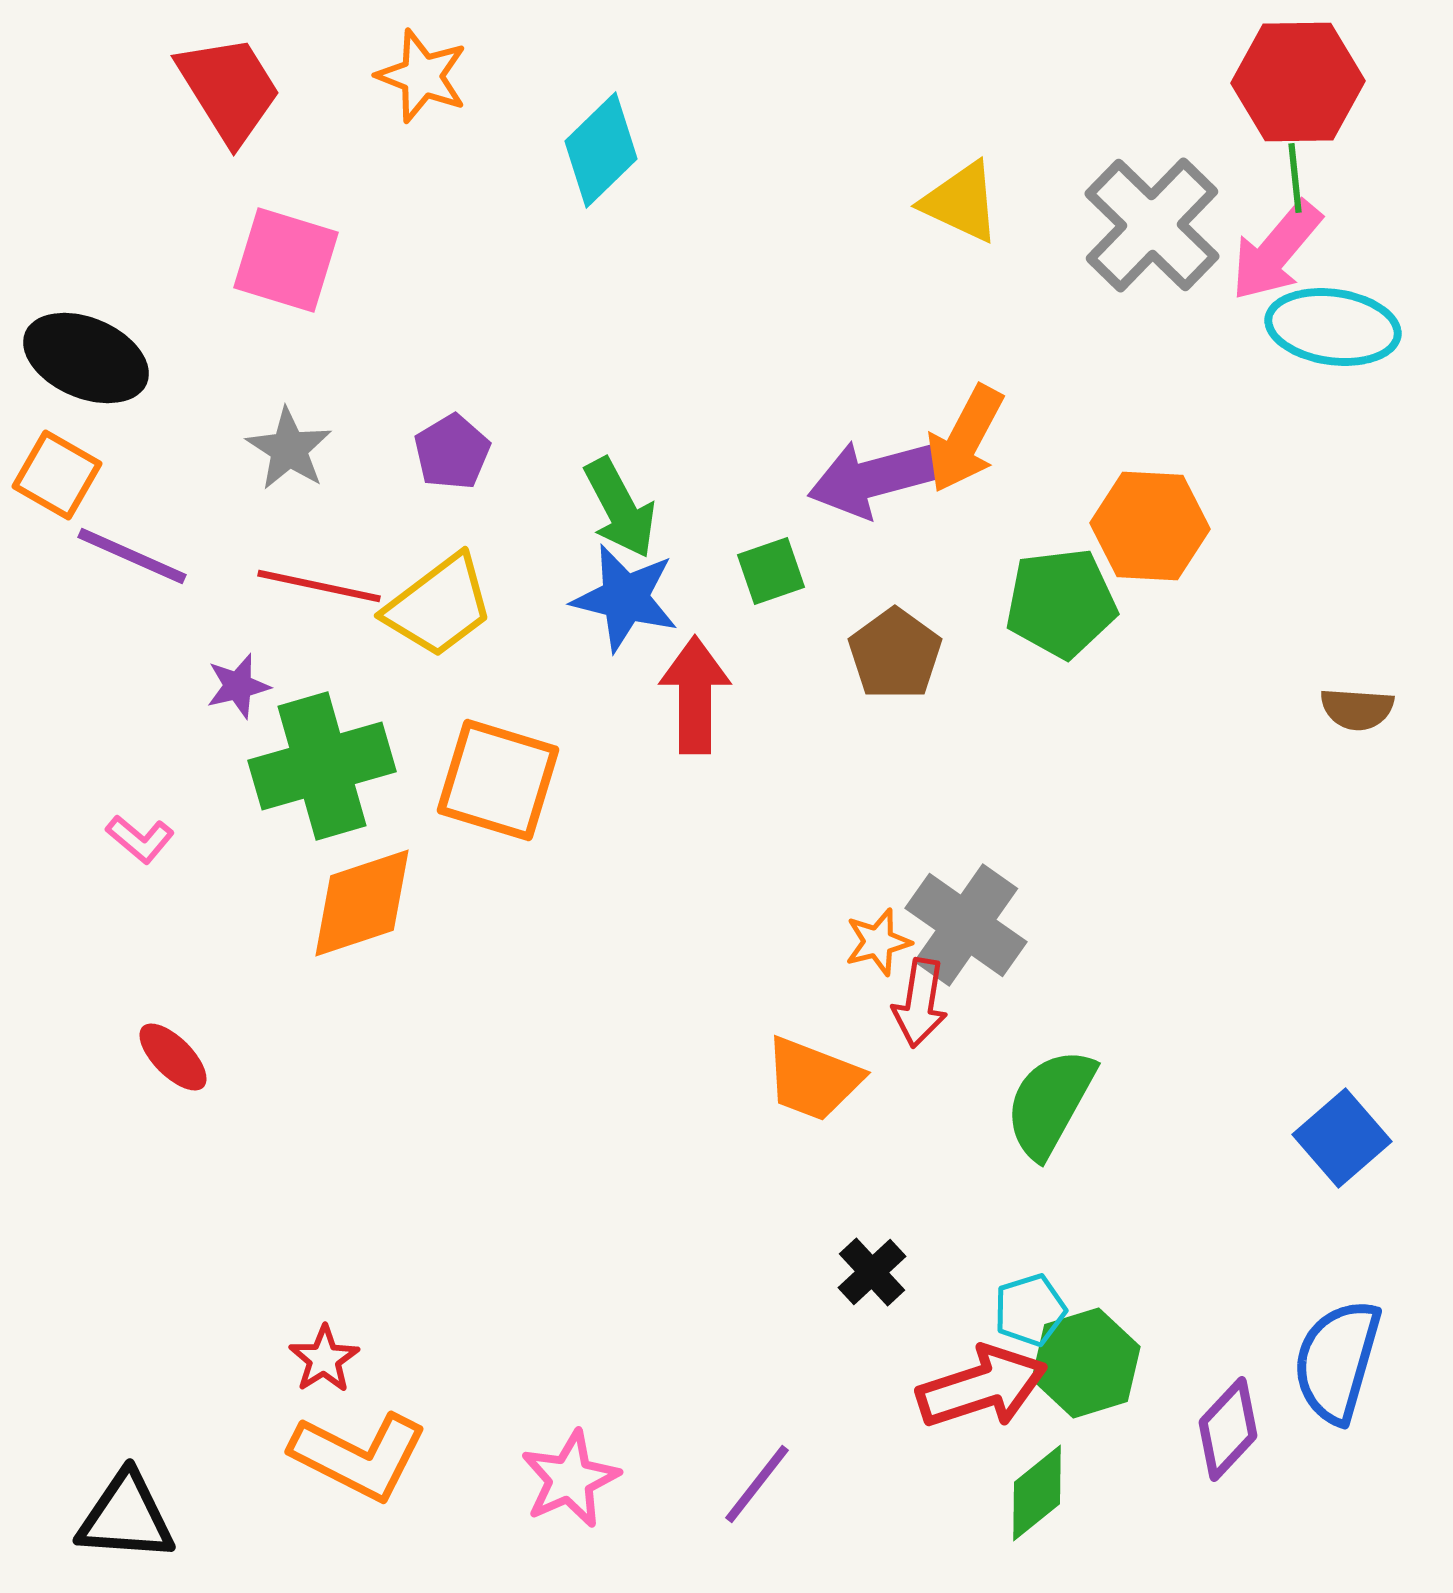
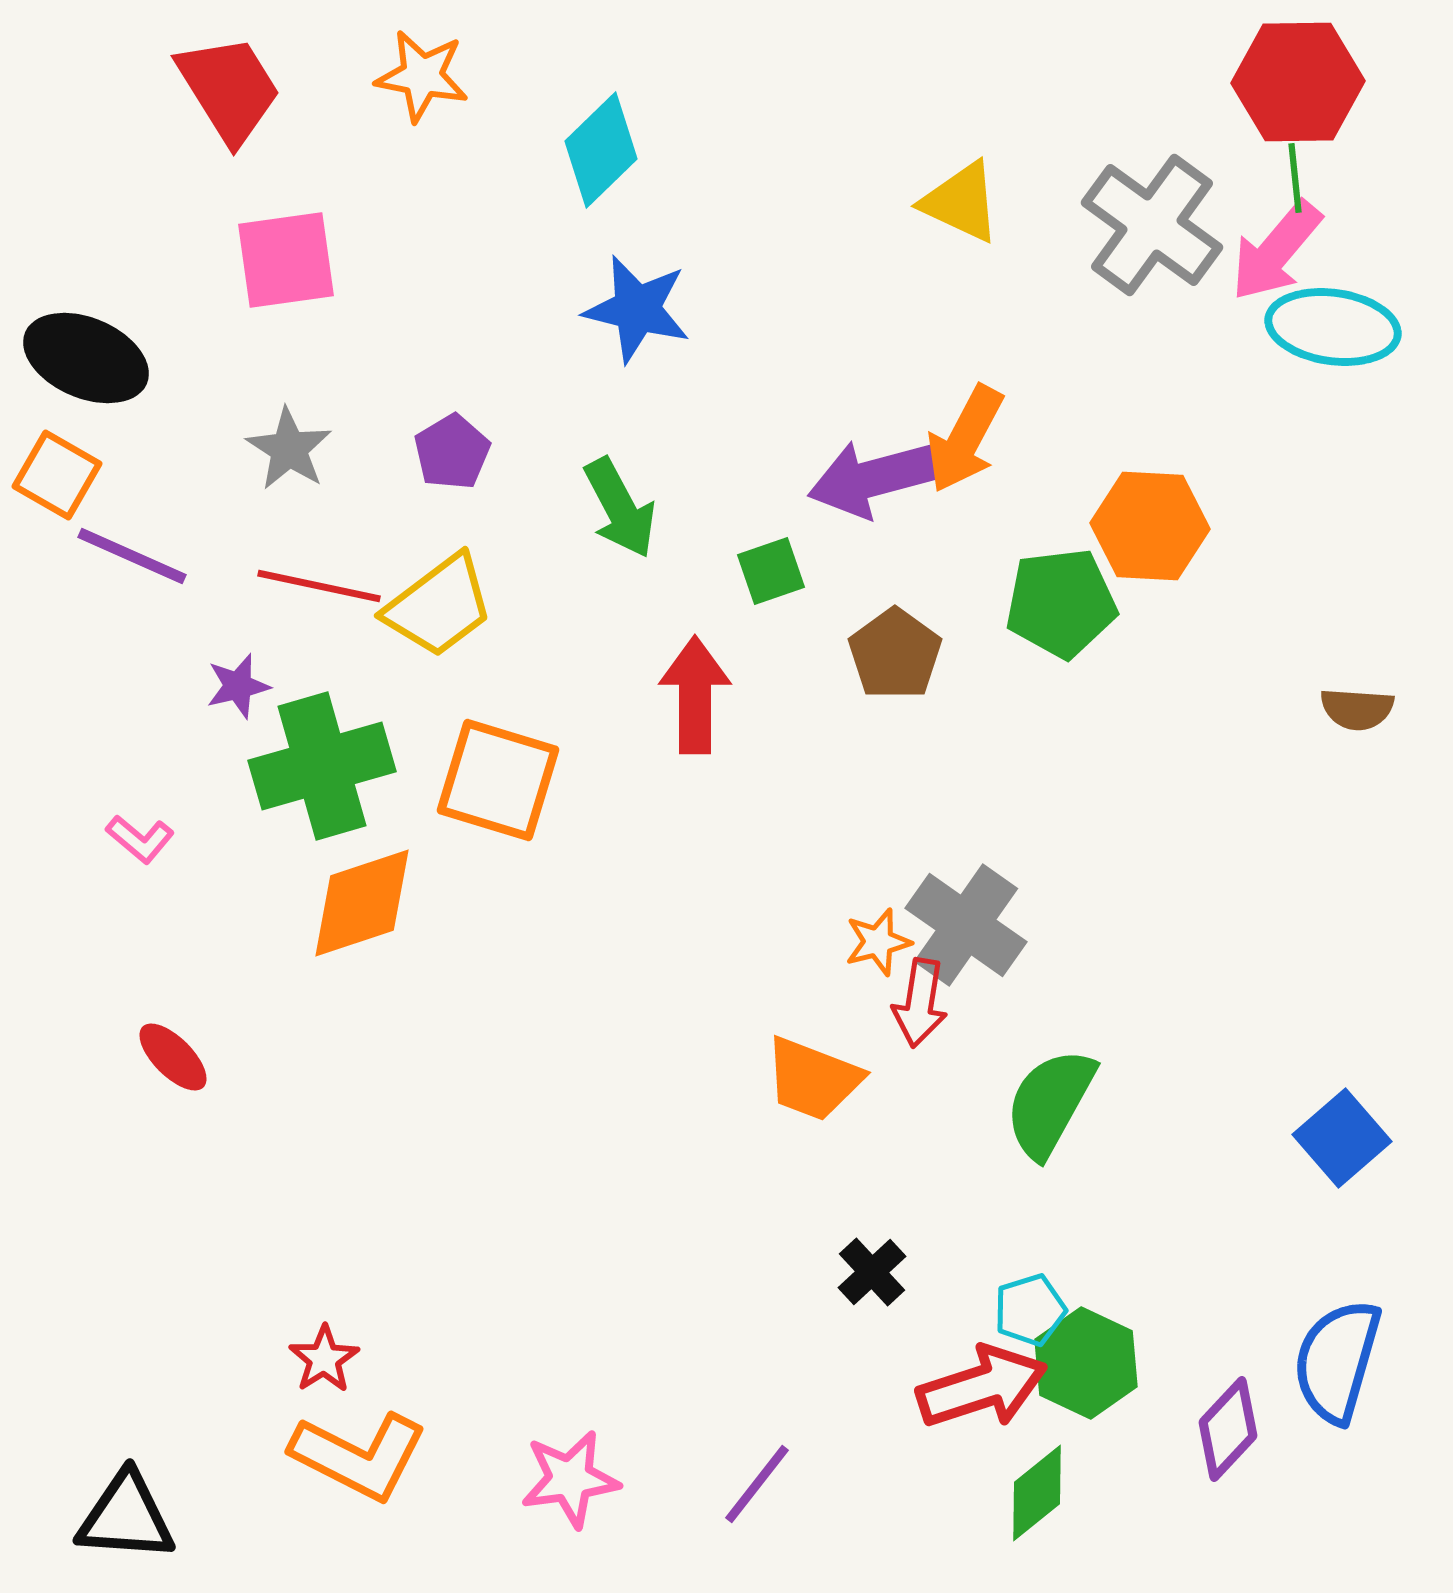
orange star at (422, 76): rotated 10 degrees counterclockwise
gray cross at (1152, 225): rotated 8 degrees counterclockwise
pink square at (286, 260): rotated 25 degrees counterclockwise
blue star at (625, 598): moved 12 px right, 289 px up
green hexagon at (1086, 1363): rotated 18 degrees counterclockwise
pink star at (570, 1479): rotated 16 degrees clockwise
